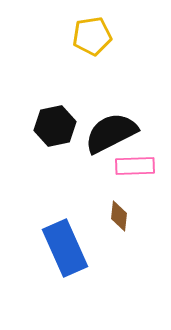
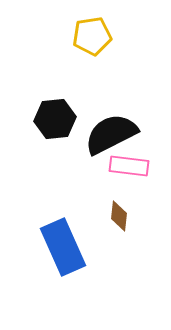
black hexagon: moved 7 px up; rotated 6 degrees clockwise
black semicircle: moved 1 px down
pink rectangle: moved 6 px left; rotated 9 degrees clockwise
blue rectangle: moved 2 px left, 1 px up
